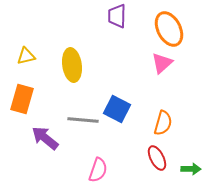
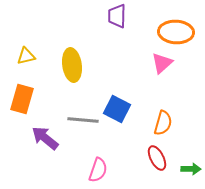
orange ellipse: moved 7 px right, 3 px down; rotated 60 degrees counterclockwise
